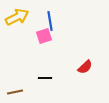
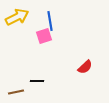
black line: moved 8 px left, 3 px down
brown line: moved 1 px right
